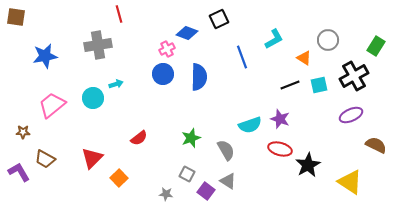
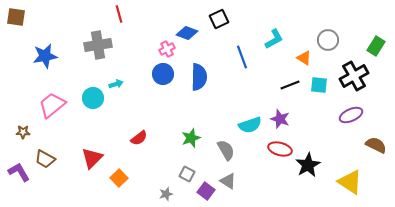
cyan square: rotated 18 degrees clockwise
gray star: rotated 24 degrees counterclockwise
